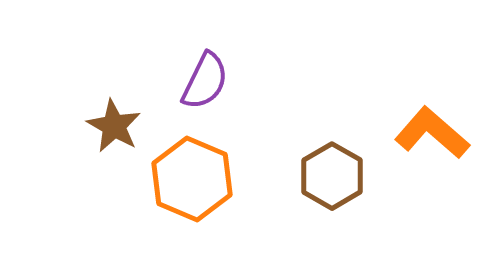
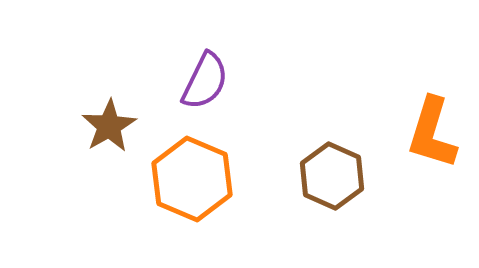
brown star: moved 5 px left; rotated 12 degrees clockwise
orange L-shape: rotated 114 degrees counterclockwise
brown hexagon: rotated 6 degrees counterclockwise
